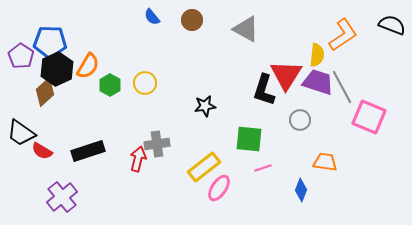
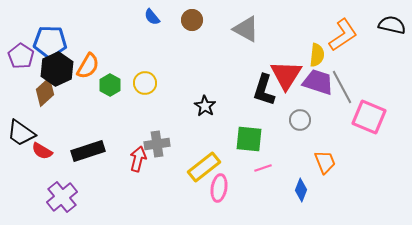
black semicircle: rotated 8 degrees counterclockwise
black star: rotated 30 degrees counterclockwise
orange trapezoid: rotated 60 degrees clockwise
pink ellipse: rotated 24 degrees counterclockwise
